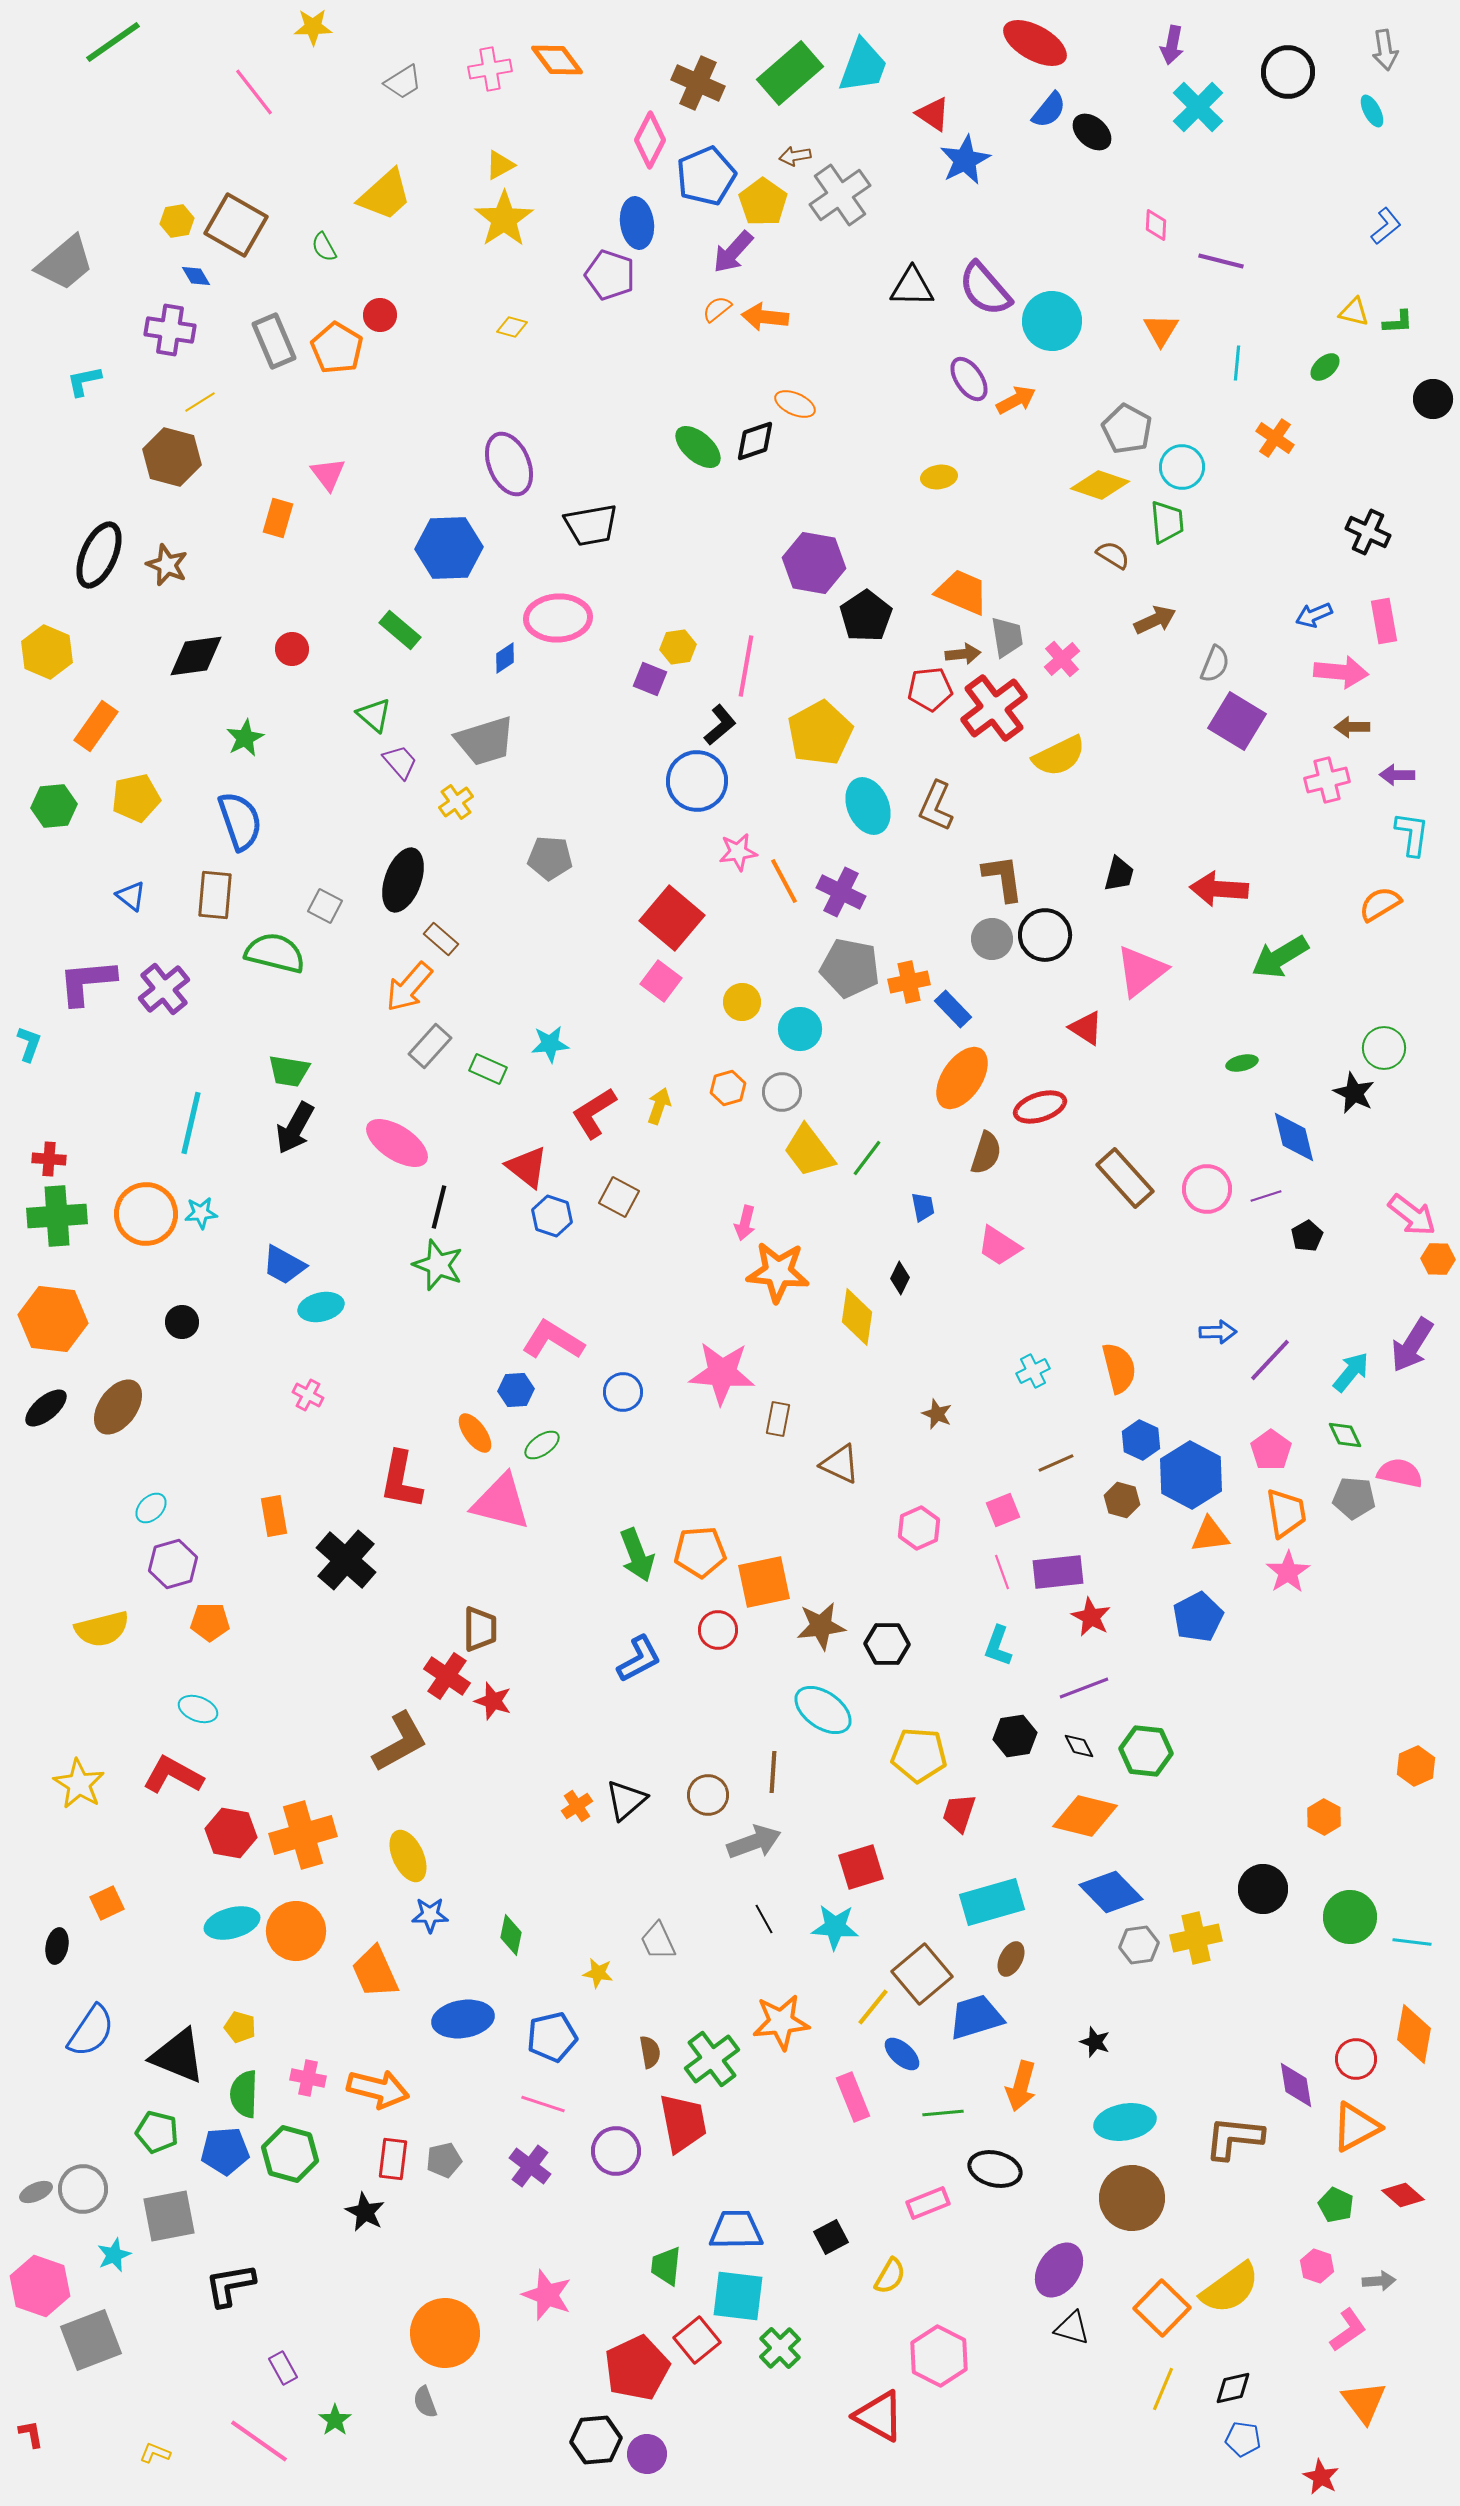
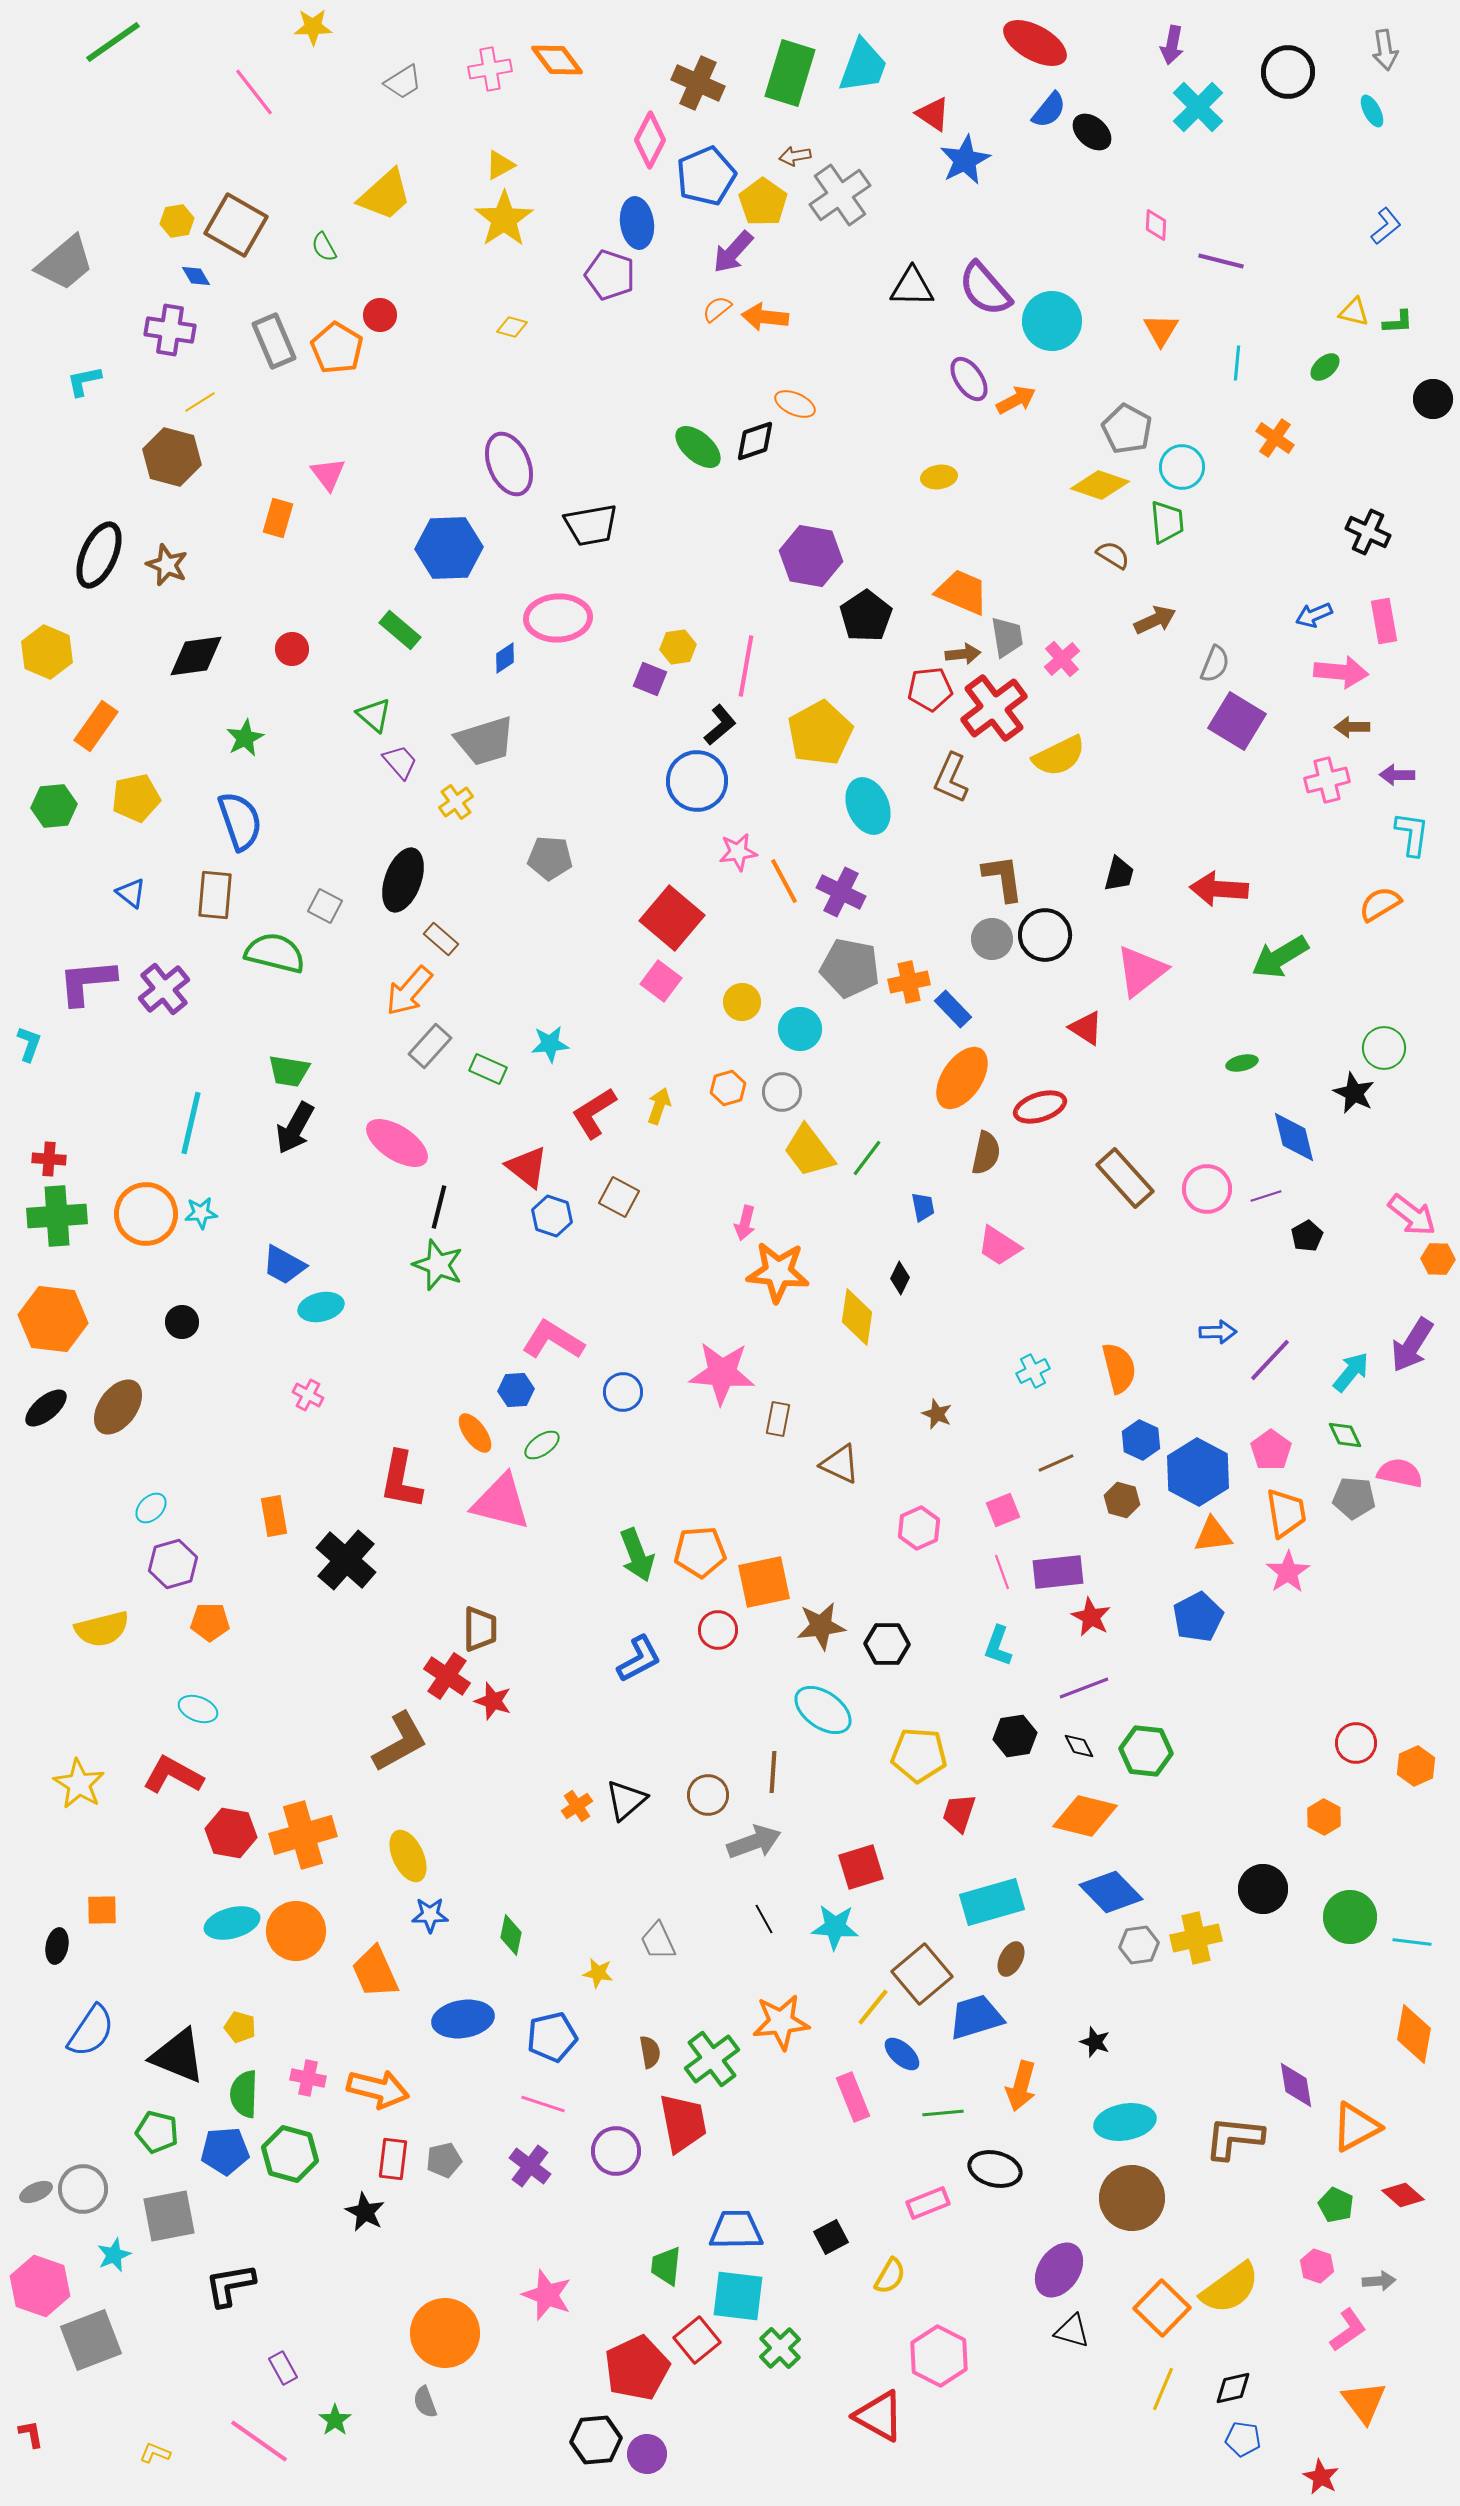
green rectangle at (790, 73): rotated 32 degrees counterclockwise
purple hexagon at (814, 563): moved 3 px left, 7 px up
brown L-shape at (936, 806): moved 15 px right, 28 px up
blue triangle at (131, 896): moved 3 px up
orange arrow at (409, 987): moved 4 px down
brown semicircle at (986, 1153): rotated 6 degrees counterclockwise
blue hexagon at (1191, 1475): moved 7 px right, 3 px up
orange triangle at (1210, 1535): moved 3 px right
orange square at (107, 1903): moved 5 px left, 7 px down; rotated 24 degrees clockwise
red circle at (1356, 2059): moved 316 px up
black triangle at (1072, 2328): moved 3 px down
